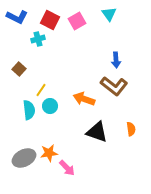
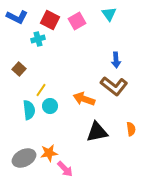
black triangle: rotated 30 degrees counterclockwise
pink arrow: moved 2 px left, 1 px down
